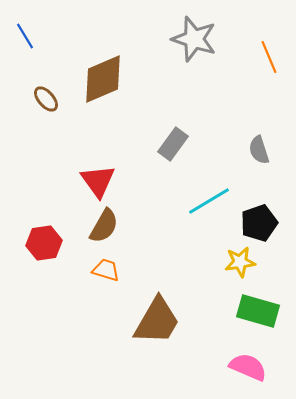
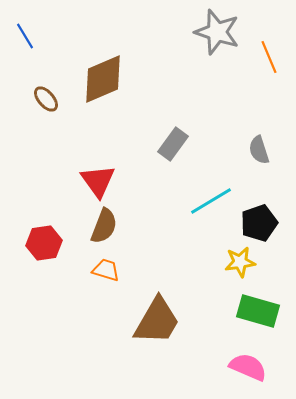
gray star: moved 23 px right, 7 px up
cyan line: moved 2 px right
brown semicircle: rotated 9 degrees counterclockwise
